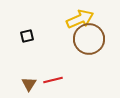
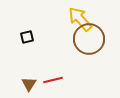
yellow arrow: rotated 108 degrees counterclockwise
black square: moved 1 px down
